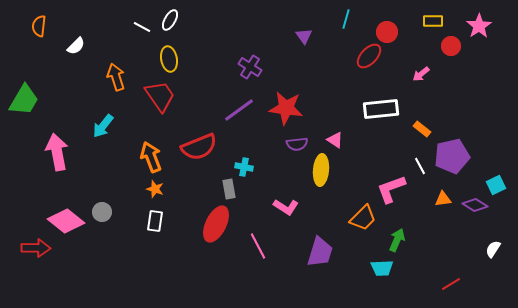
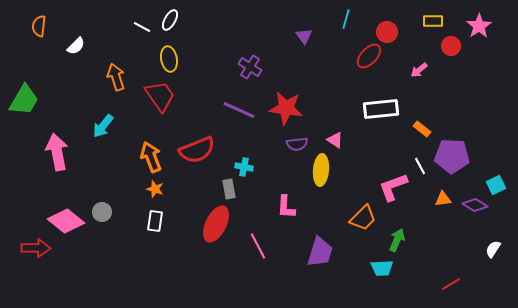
pink arrow at (421, 74): moved 2 px left, 4 px up
purple line at (239, 110): rotated 60 degrees clockwise
red semicircle at (199, 147): moved 2 px left, 3 px down
purple pentagon at (452, 156): rotated 16 degrees clockwise
pink L-shape at (391, 189): moved 2 px right, 2 px up
pink L-shape at (286, 207): rotated 60 degrees clockwise
